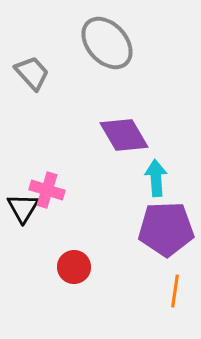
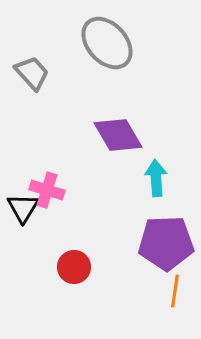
purple diamond: moved 6 px left
purple pentagon: moved 14 px down
